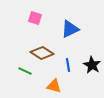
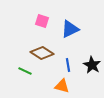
pink square: moved 7 px right, 3 px down
orange triangle: moved 8 px right
